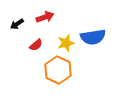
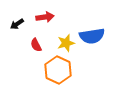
red arrow: rotated 12 degrees clockwise
blue semicircle: moved 1 px left, 1 px up
red semicircle: rotated 104 degrees clockwise
